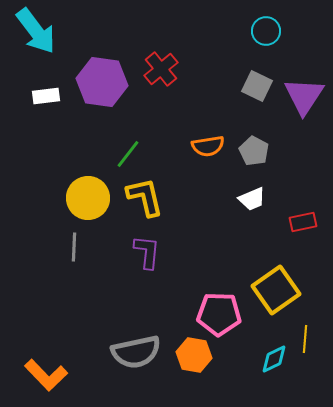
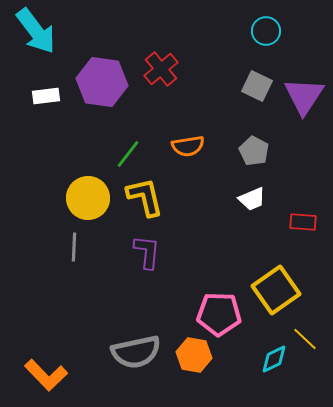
orange semicircle: moved 20 px left
red rectangle: rotated 16 degrees clockwise
yellow line: rotated 52 degrees counterclockwise
